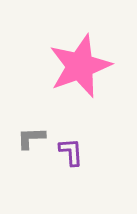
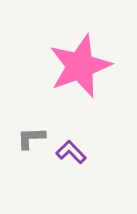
purple L-shape: rotated 40 degrees counterclockwise
